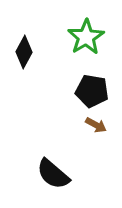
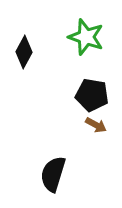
green star: rotated 21 degrees counterclockwise
black pentagon: moved 4 px down
black semicircle: rotated 66 degrees clockwise
